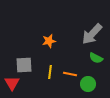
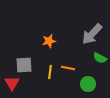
green semicircle: moved 4 px right
orange line: moved 2 px left, 6 px up
